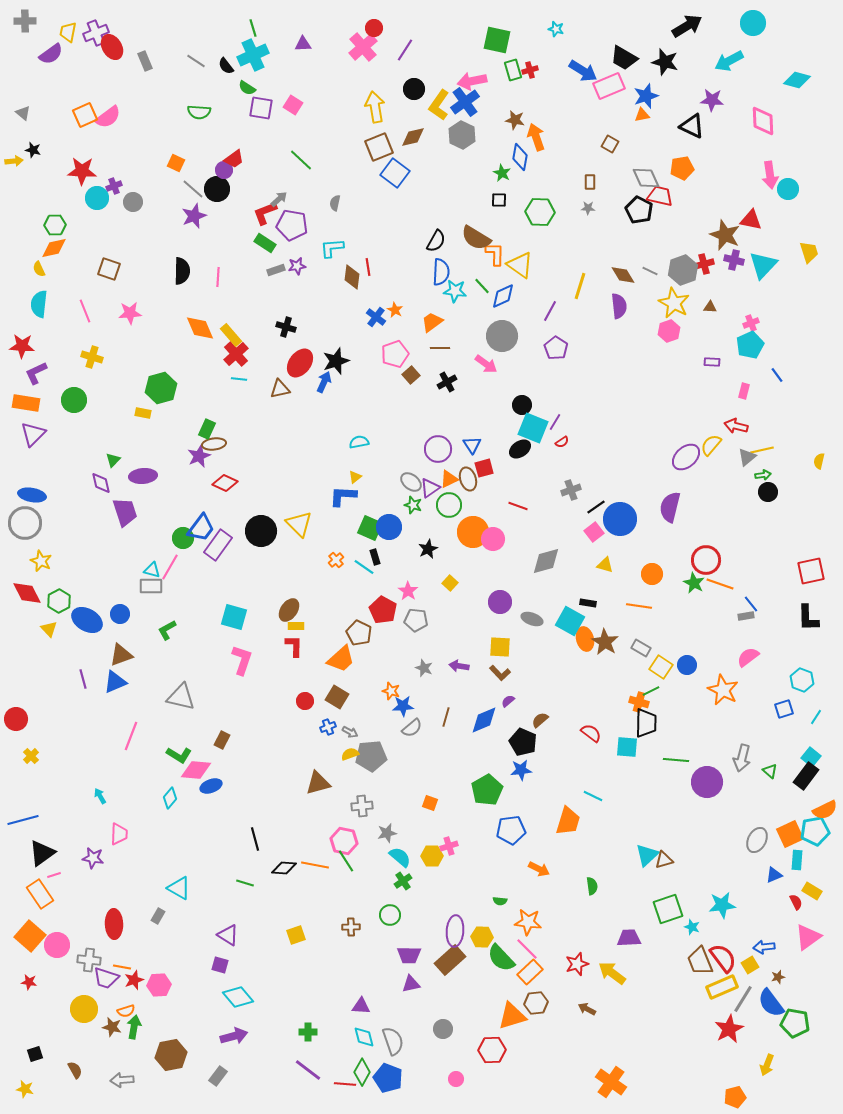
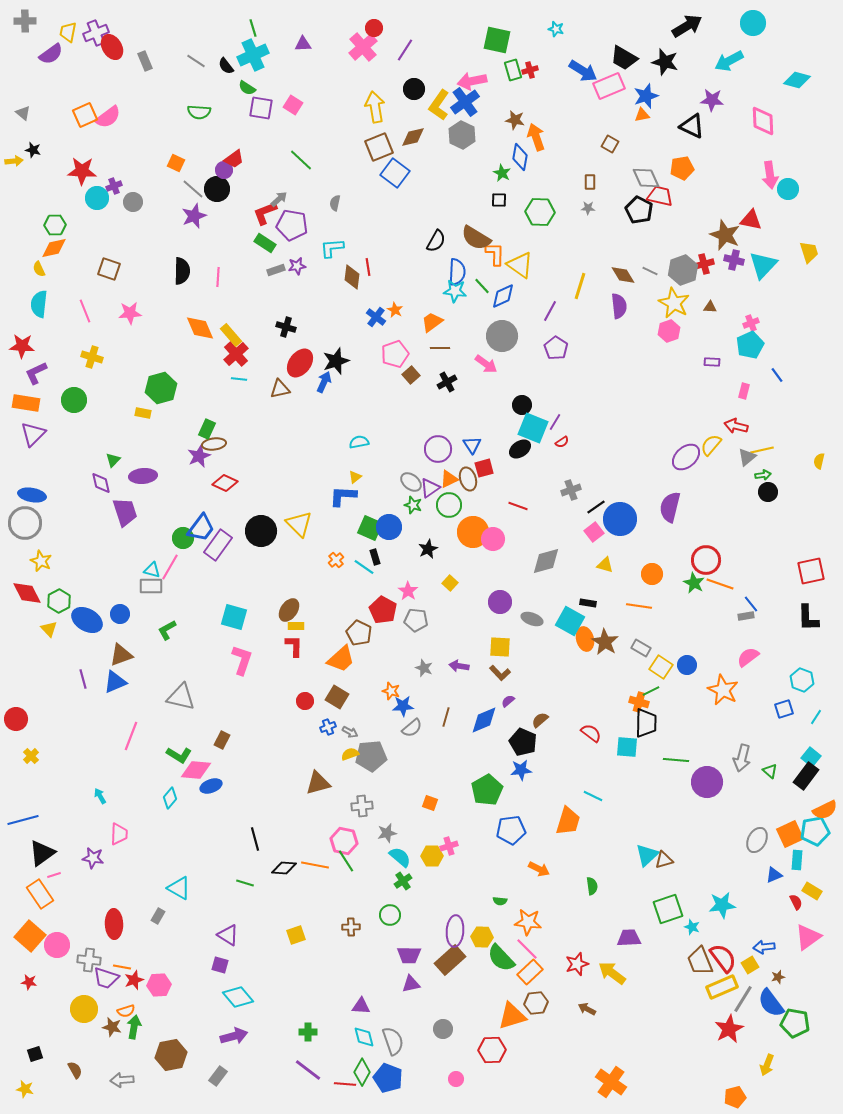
blue semicircle at (441, 272): moved 16 px right
